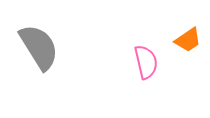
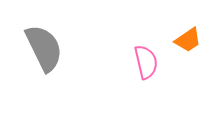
gray semicircle: moved 5 px right, 1 px down; rotated 6 degrees clockwise
